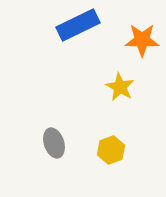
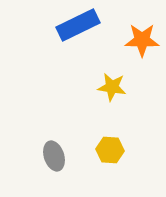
yellow star: moved 8 px left; rotated 20 degrees counterclockwise
gray ellipse: moved 13 px down
yellow hexagon: moved 1 px left; rotated 24 degrees clockwise
